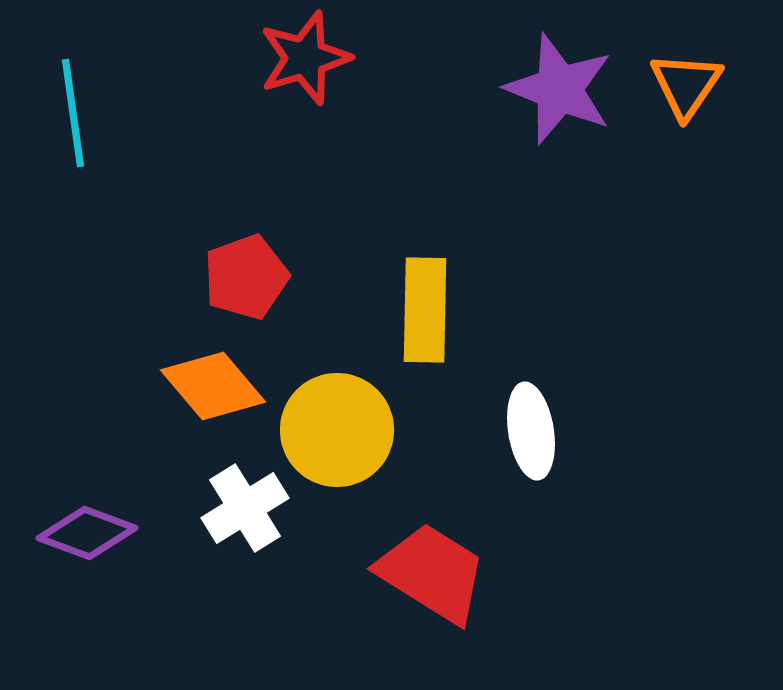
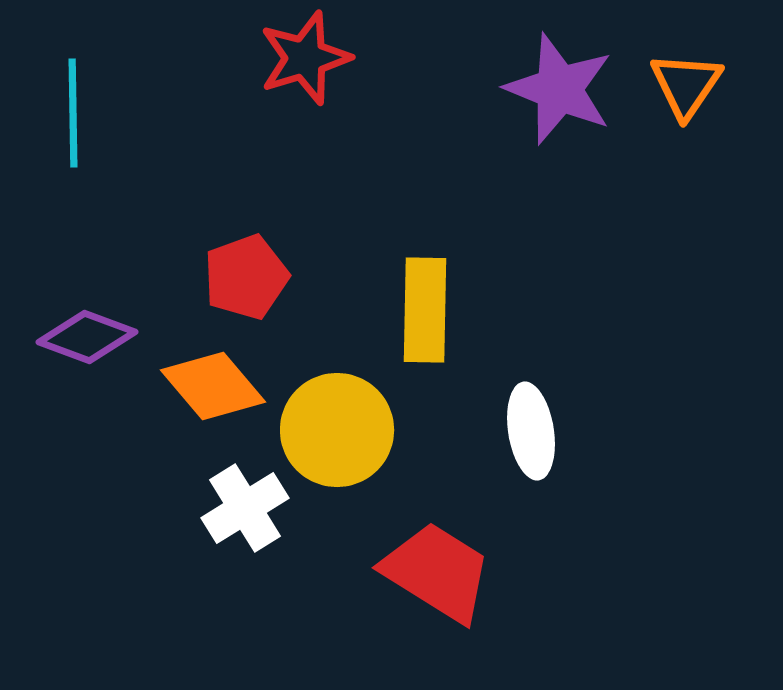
cyan line: rotated 7 degrees clockwise
purple diamond: moved 196 px up
red trapezoid: moved 5 px right, 1 px up
